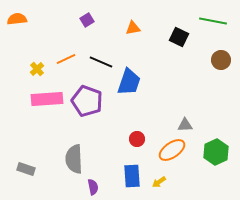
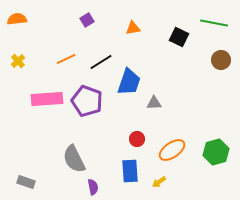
green line: moved 1 px right, 2 px down
black line: rotated 55 degrees counterclockwise
yellow cross: moved 19 px left, 8 px up
gray triangle: moved 31 px left, 22 px up
green hexagon: rotated 10 degrees clockwise
gray semicircle: rotated 24 degrees counterclockwise
gray rectangle: moved 13 px down
blue rectangle: moved 2 px left, 5 px up
